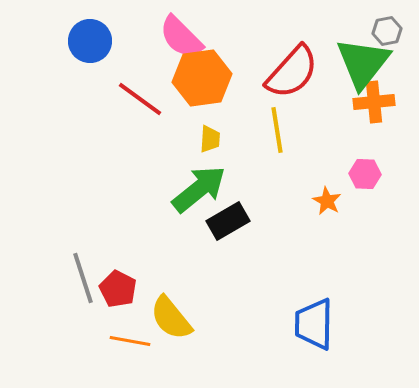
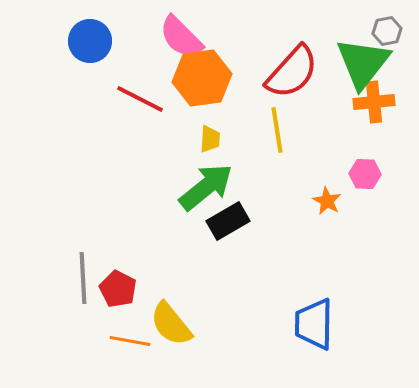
red line: rotated 9 degrees counterclockwise
green arrow: moved 7 px right, 2 px up
gray line: rotated 15 degrees clockwise
yellow semicircle: moved 6 px down
